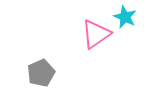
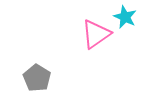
gray pentagon: moved 4 px left, 5 px down; rotated 16 degrees counterclockwise
